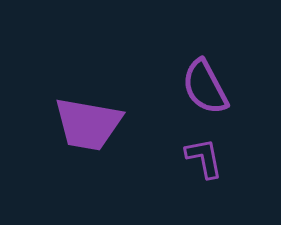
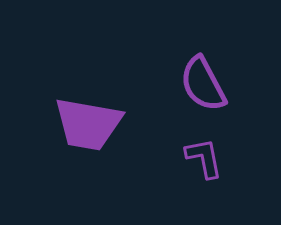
purple semicircle: moved 2 px left, 3 px up
